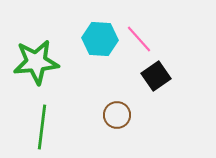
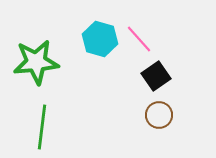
cyan hexagon: rotated 12 degrees clockwise
brown circle: moved 42 px right
